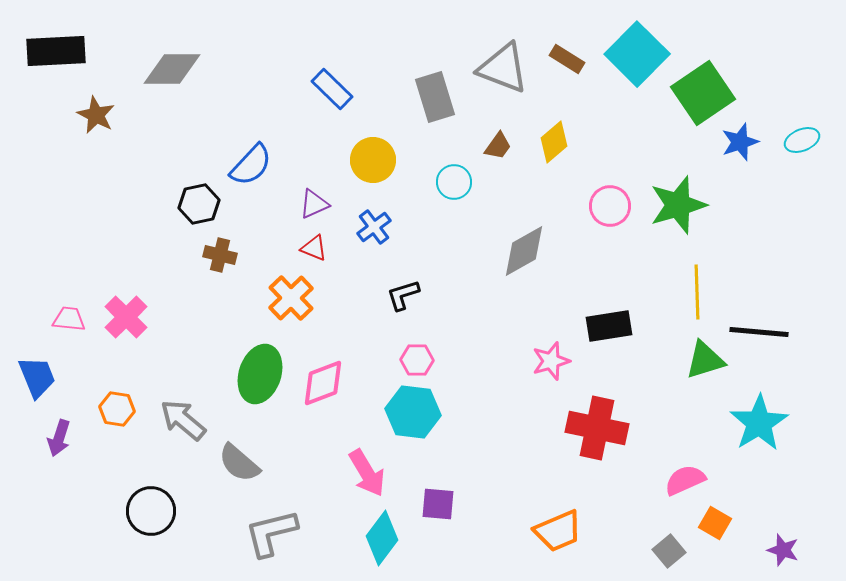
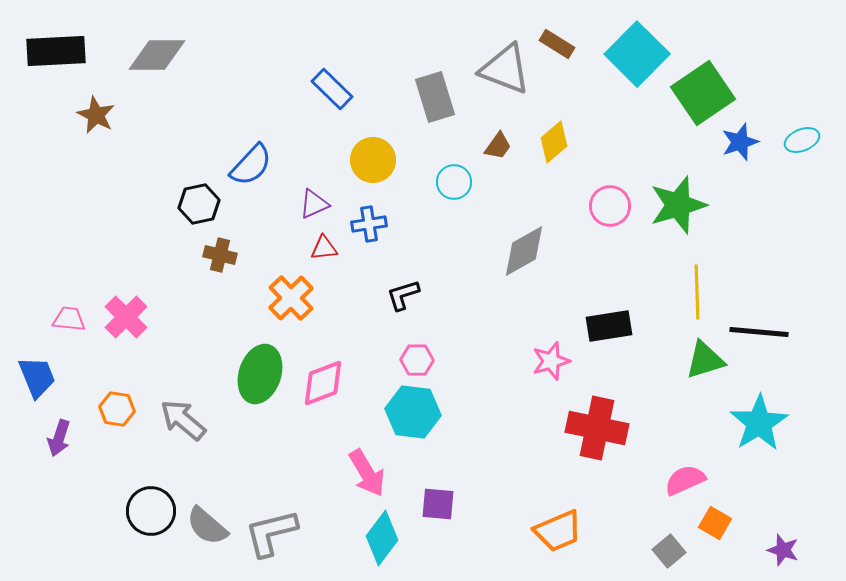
brown rectangle at (567, 59): moved 10 px left, 15 px up
gray triangle at (503, 68): moved 2 px right, 1 px down
gray diamond at (172, 69): moved 15 px left, 14 px up
blue cross at (374, 227): moved 5 px left, 3 px up; rotated 28 degrees clockwise
red triangle at (314, 248): moved 10 px right; rotated 28 degrees counterclockwise
gray semicircle at (239, 463): moved 32 px left, 63 px down
